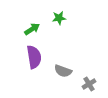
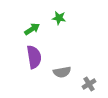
green star: rotated 16 degrees clockwise
gray semicircle: moved 1 px left, 1 px down; rotated 30 degrees counterclockwise
